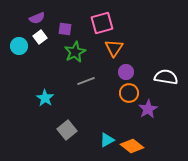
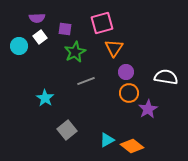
purple semicircle: rotated 21 degrees clockwise
